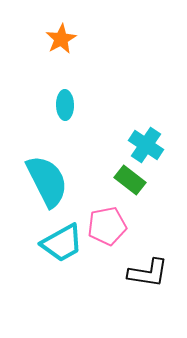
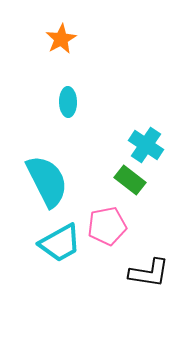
cyan ellipse: moved 3 px right, 3 px up
cyan trapezoid: moved 2 px left
black L-shape: moved 1 px right
